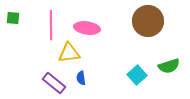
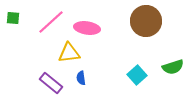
brown circle: moved 2 px left
pink line: moved 3 px up; rotated 48 degrees clockwise
green semicircle: moved 4 px right, 1 px down
purple rectangle: moved 3 px left
